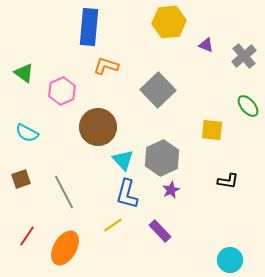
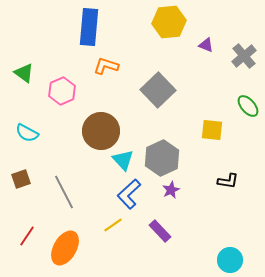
brown circle: moved 3 px right, 4 px down
blue L-shape: moved 2 px right; rotated 32 degrees clockwise
